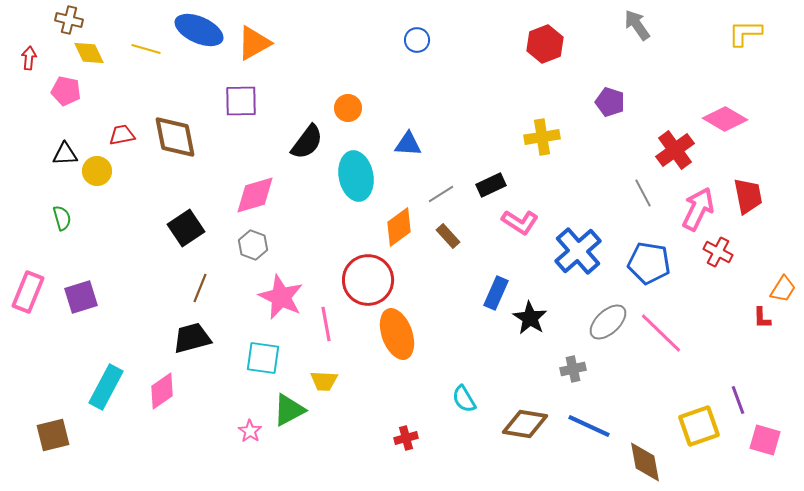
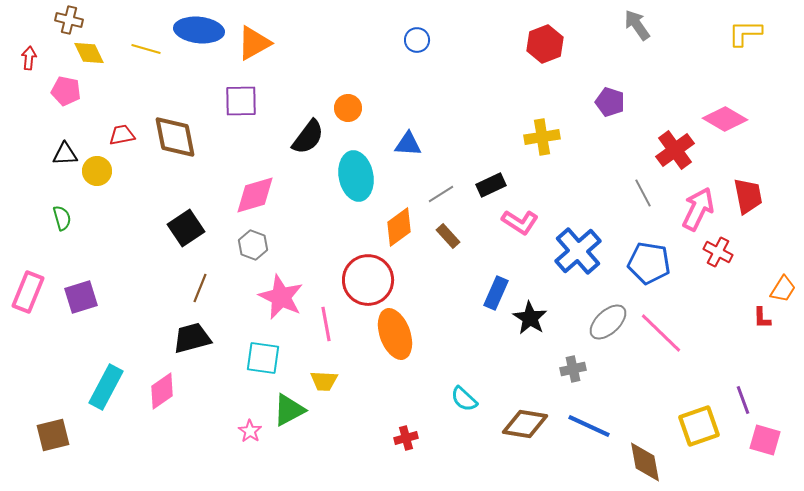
blue ellipse at (199, 30): rotated 18 degrees counterclockwise
black semicircle at (307, 142): moved 1 px right, 5 px up
orange ellipse at (397, 334): moved 2 px left
cyan semicircle at (464, 399): rotated 16 degrees counterclockwise
purple line at (738, 400): moved 5 px right
